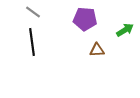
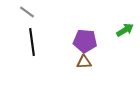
gray line: moved 6 px left
purple pentagon: moved 22 px down
brown triangle: moved 13 px left, 12 px down
